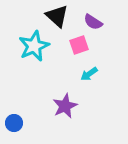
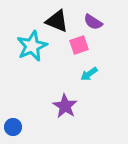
black triangle: moved 5 px down; rotated 20 degrees counterclockwise
cyan star: moved 2 px left
purple star: rotated 15 degrees counterclockwise
blue circle: moved 1 px left, 4 px down
